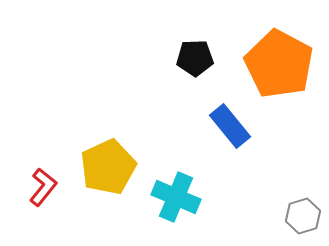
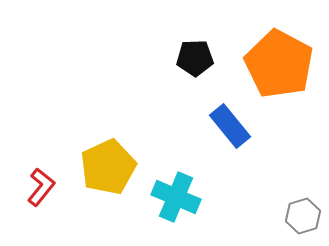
red L-shape: moved 2 px left
